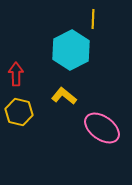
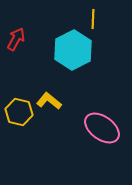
cyan hexagon: moved 2 px right
red arrow: moved 35 px up; rotated 30 degrees clockwise
yellow L-shape: moved 15 px left, 5 px down
